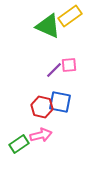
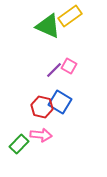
pink square: moved 1 px down; rotated 35 degrees clockwise
blue square: rotated 20 degrees clockwise
pink arrow: rotated 20 degrees clockwise
green rectangle: rotated 12 degrees counterclockwise
